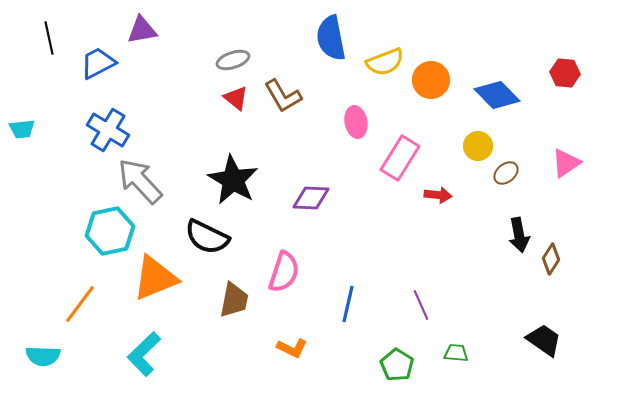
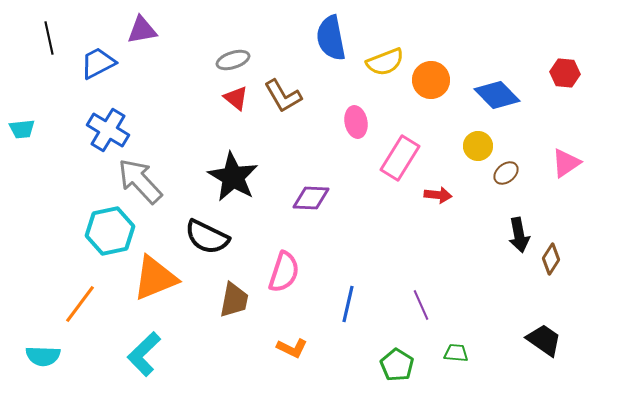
black star: moved 3 px up
